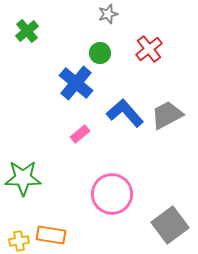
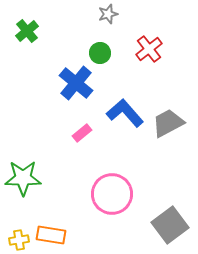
gray trapezoid: moved 1 px right, 8 px down
pink rectangle: moved 2 px right, 1 px up
yellow cross: moved 1 px up
